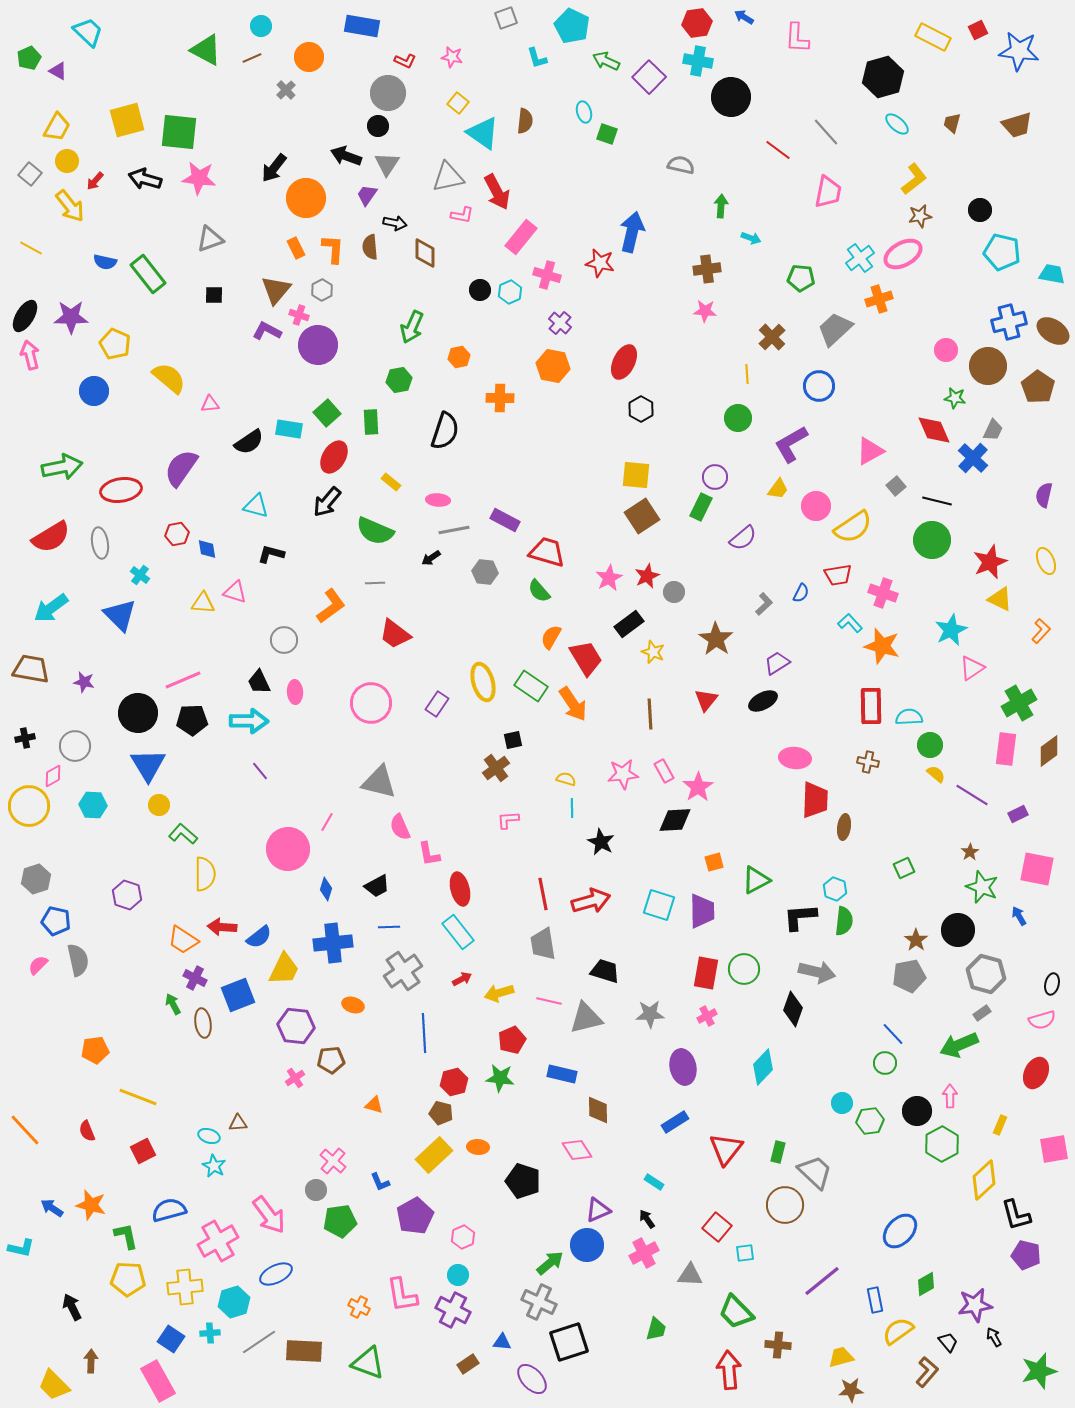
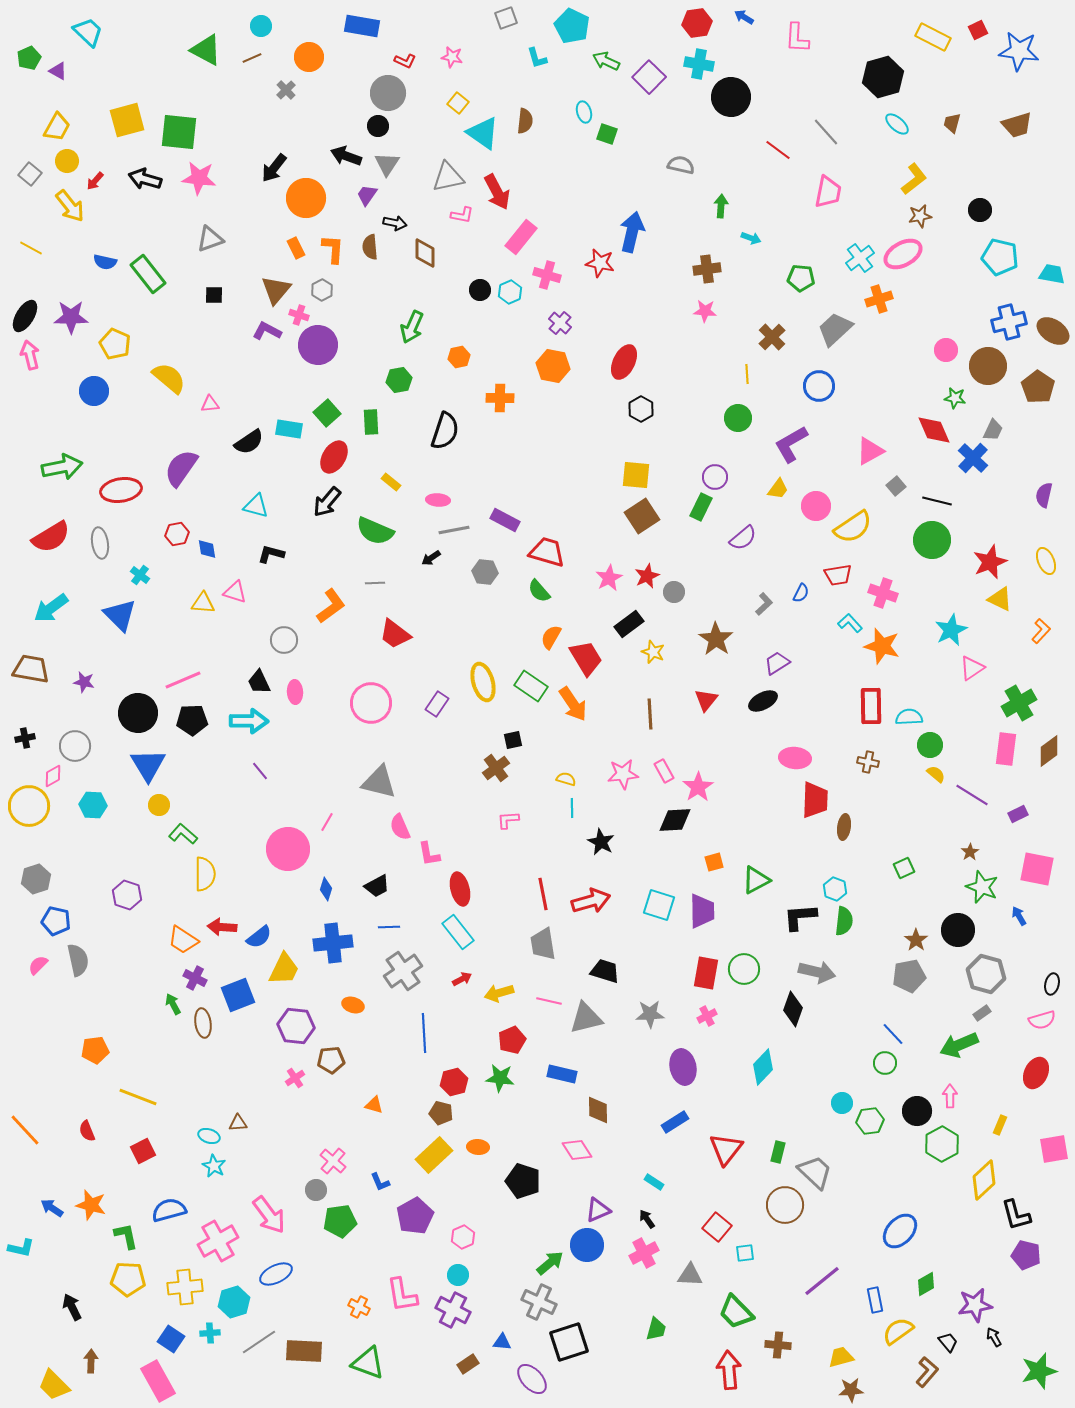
cyan cross at (698, 61): moved 1 px right, 3 px down
cyan pentagon at (1002, 252): moved 2 px left, 5 px down
